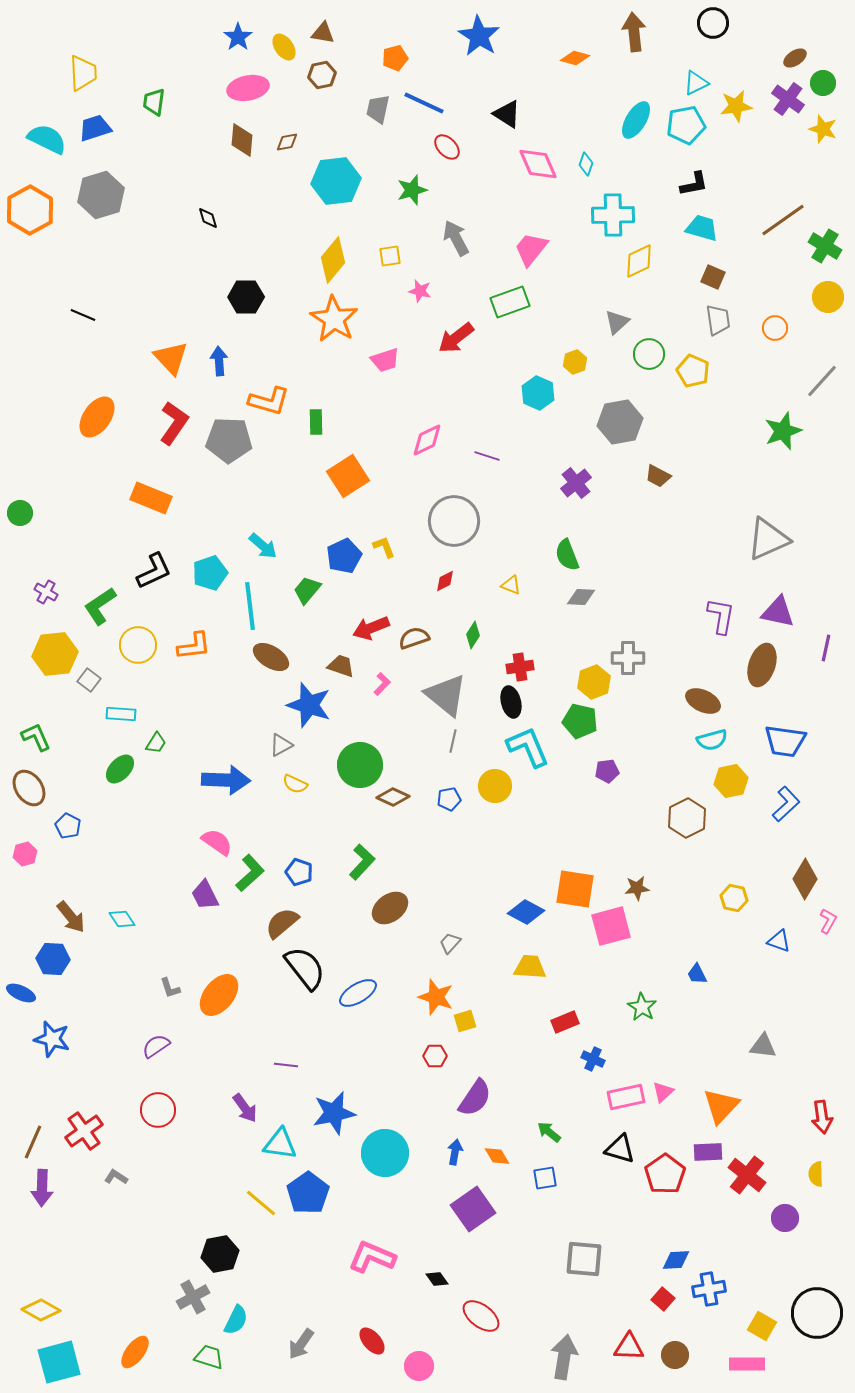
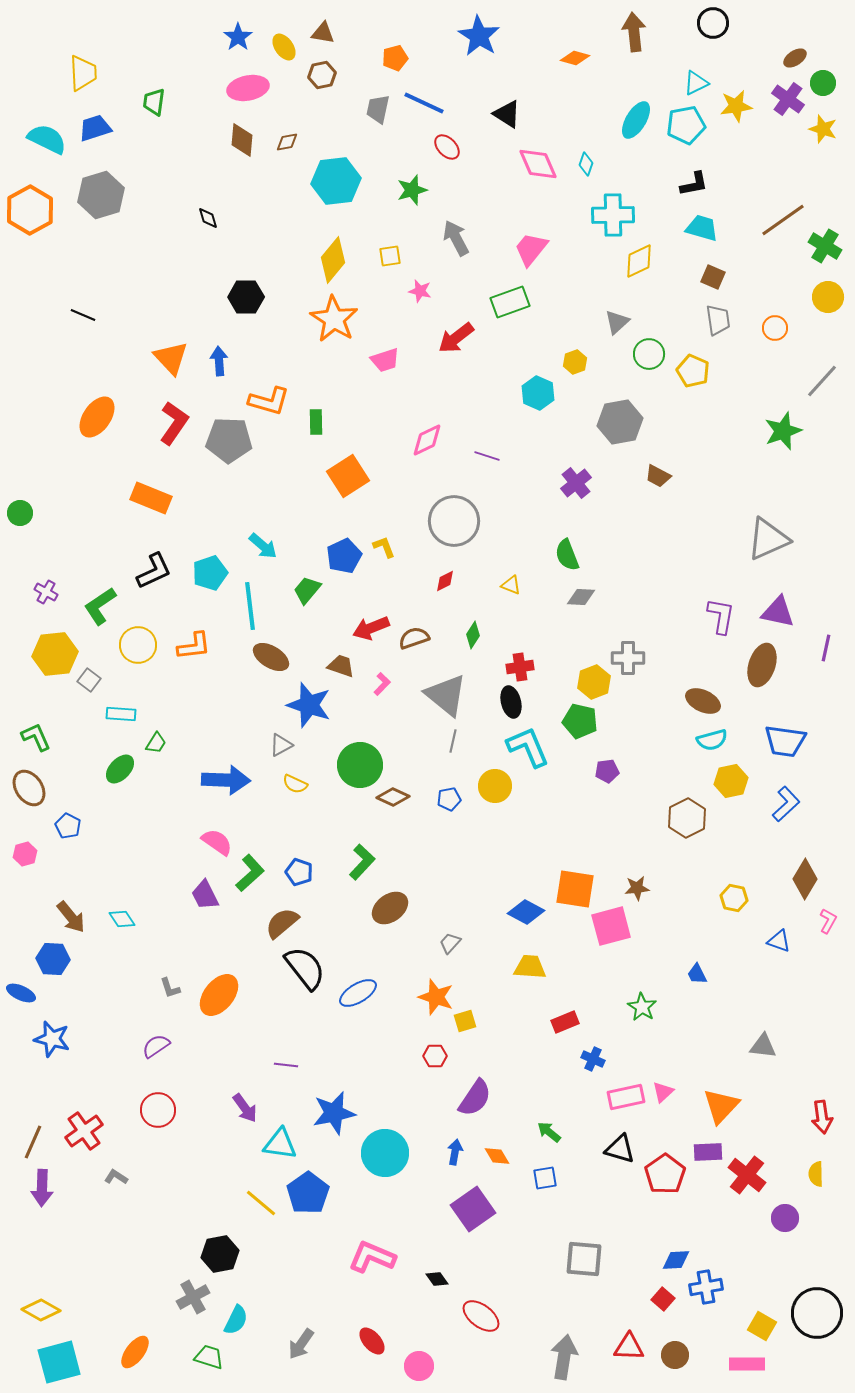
blue cross at (709, 1289): moved 3 px left, 2 px up
